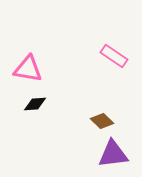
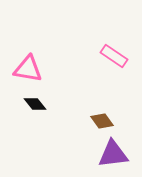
black diamond: rotated 55 degrees clockwise
brown diamond: rotated 10 degrees clockwise
